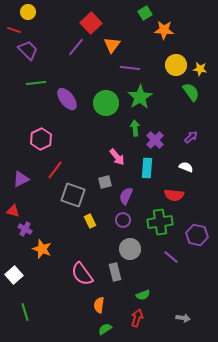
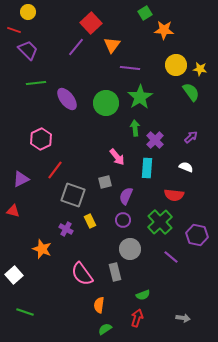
green cross at (160, 222): rotated 35 degrees counterclockwise
purple cross at (25, 229): moved 41 px right
green line at (25, 312): rotated 54 degrees counterclockwise
